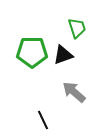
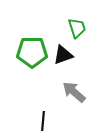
black line: moved 1 px down; rotated 30 degrees clockwise
